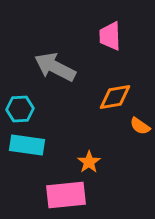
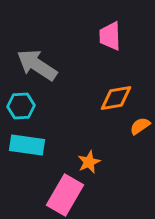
gray arrow: moved 18 px left, 2 px up; rotated 6 degrees clockwise
orange diamond: moved 1 px right, 1 px down
cyan hexagon: moved 1 px right, 3 px up
orange semicircle: rotated 110 degrees clockwise
orange star: rotated 10 degrees clockwise
pink rectangle: moved 1 px left; rotated 54 degrees counterclockwise
